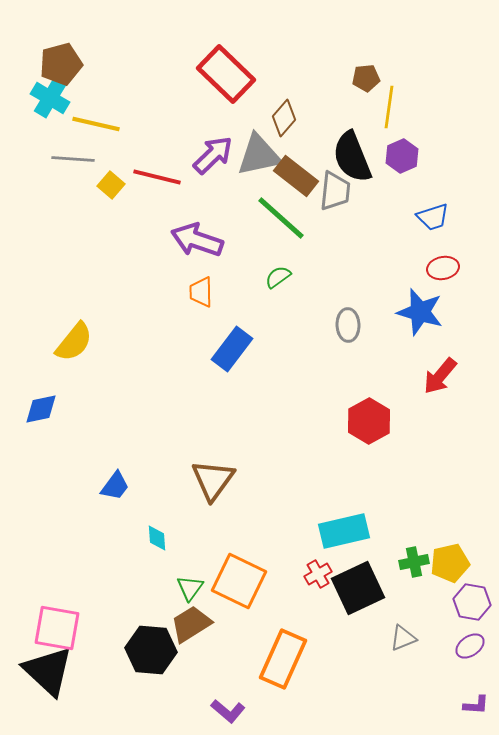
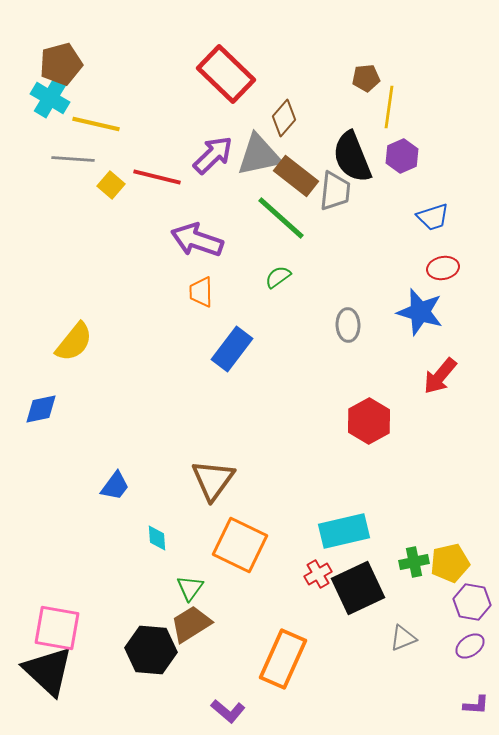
orange square at (239, 581): moved 1 px right, 36 px up
